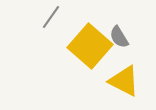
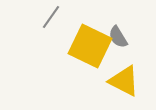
gray semicircle: moved 1 px left
yellow square: rotated 15 degrees counterclockwise
